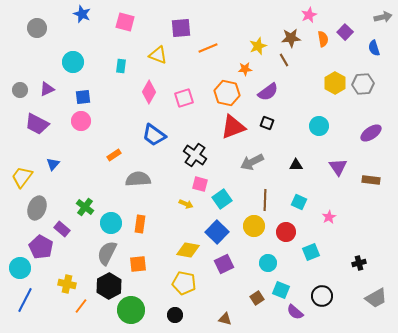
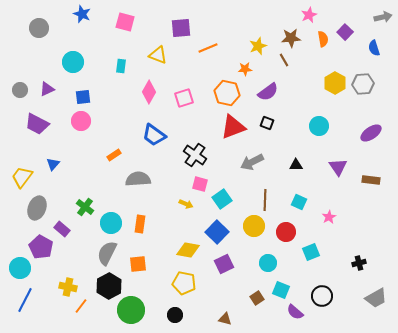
gray circle at (37, 28): moved 2 px right
yellow cross at (67, 284): moved 1 px right, 3 px down
